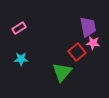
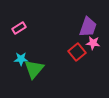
purple trapezoid: rotated 30 degrees clockwise
green triangle: moved 28 px left, 3 px up
